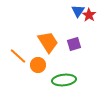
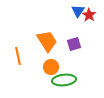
orange trapezoid: moved 1 px left, 1 px up
orange line: rotated 36 degrees clockwise
orange circle: moved 13 px right, 2 px down
